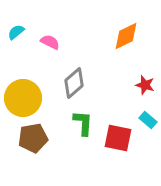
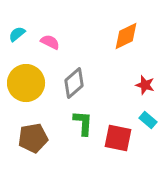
cyan semicircle: moved 1 px right, 2 px down
yellow circle: moved 3 px right, 15 px up
